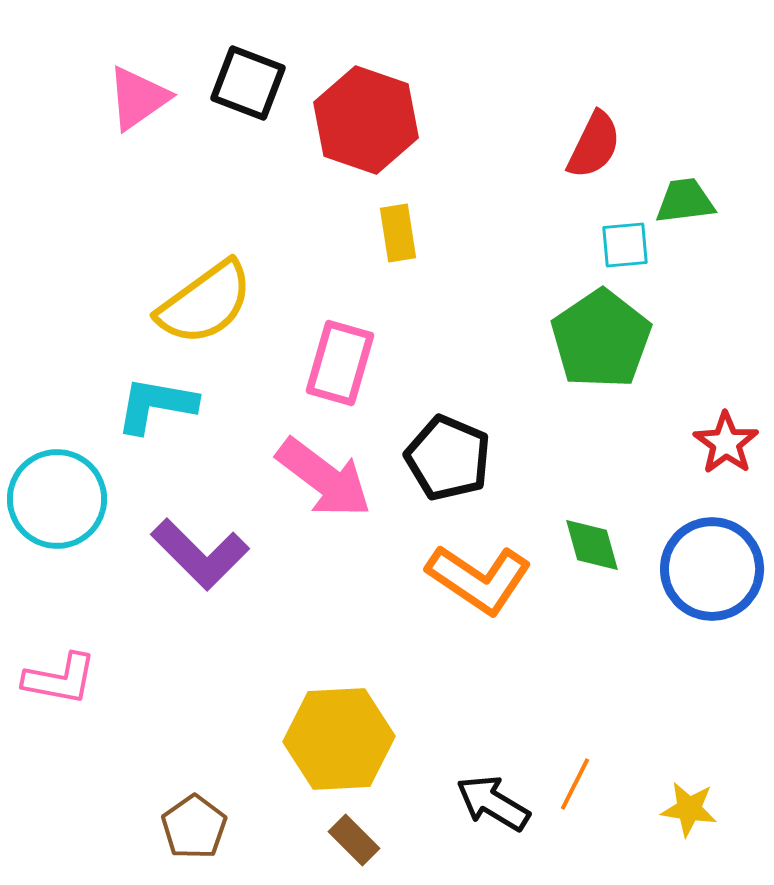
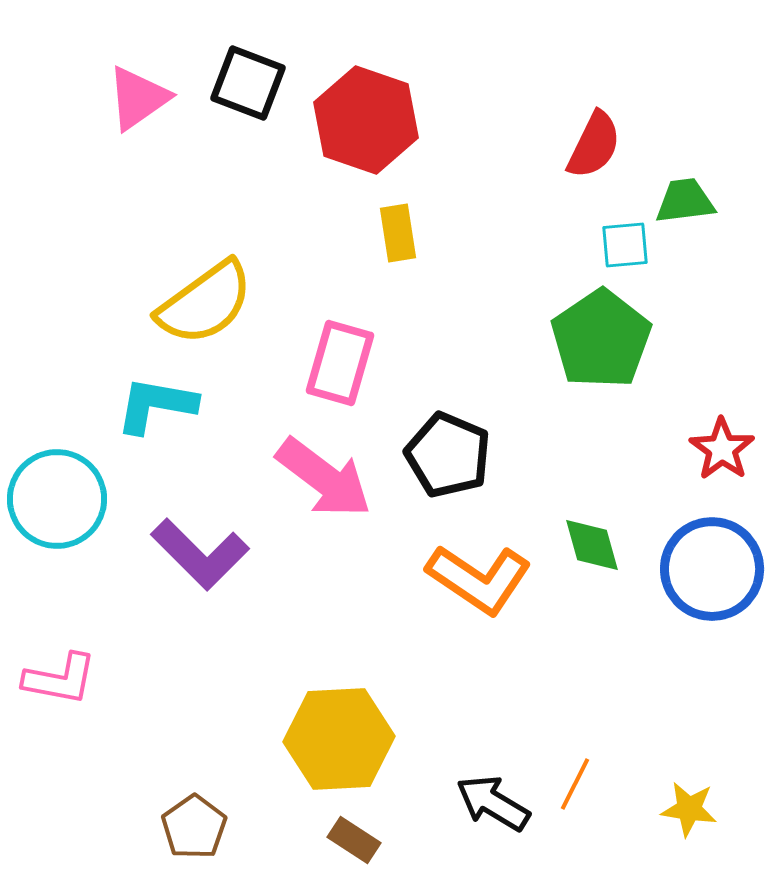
red star: moved 4 px left, 6 px down
black pentagon: moved 3 px up
brown rectangle: rotated 12 degrees counterclockwise
